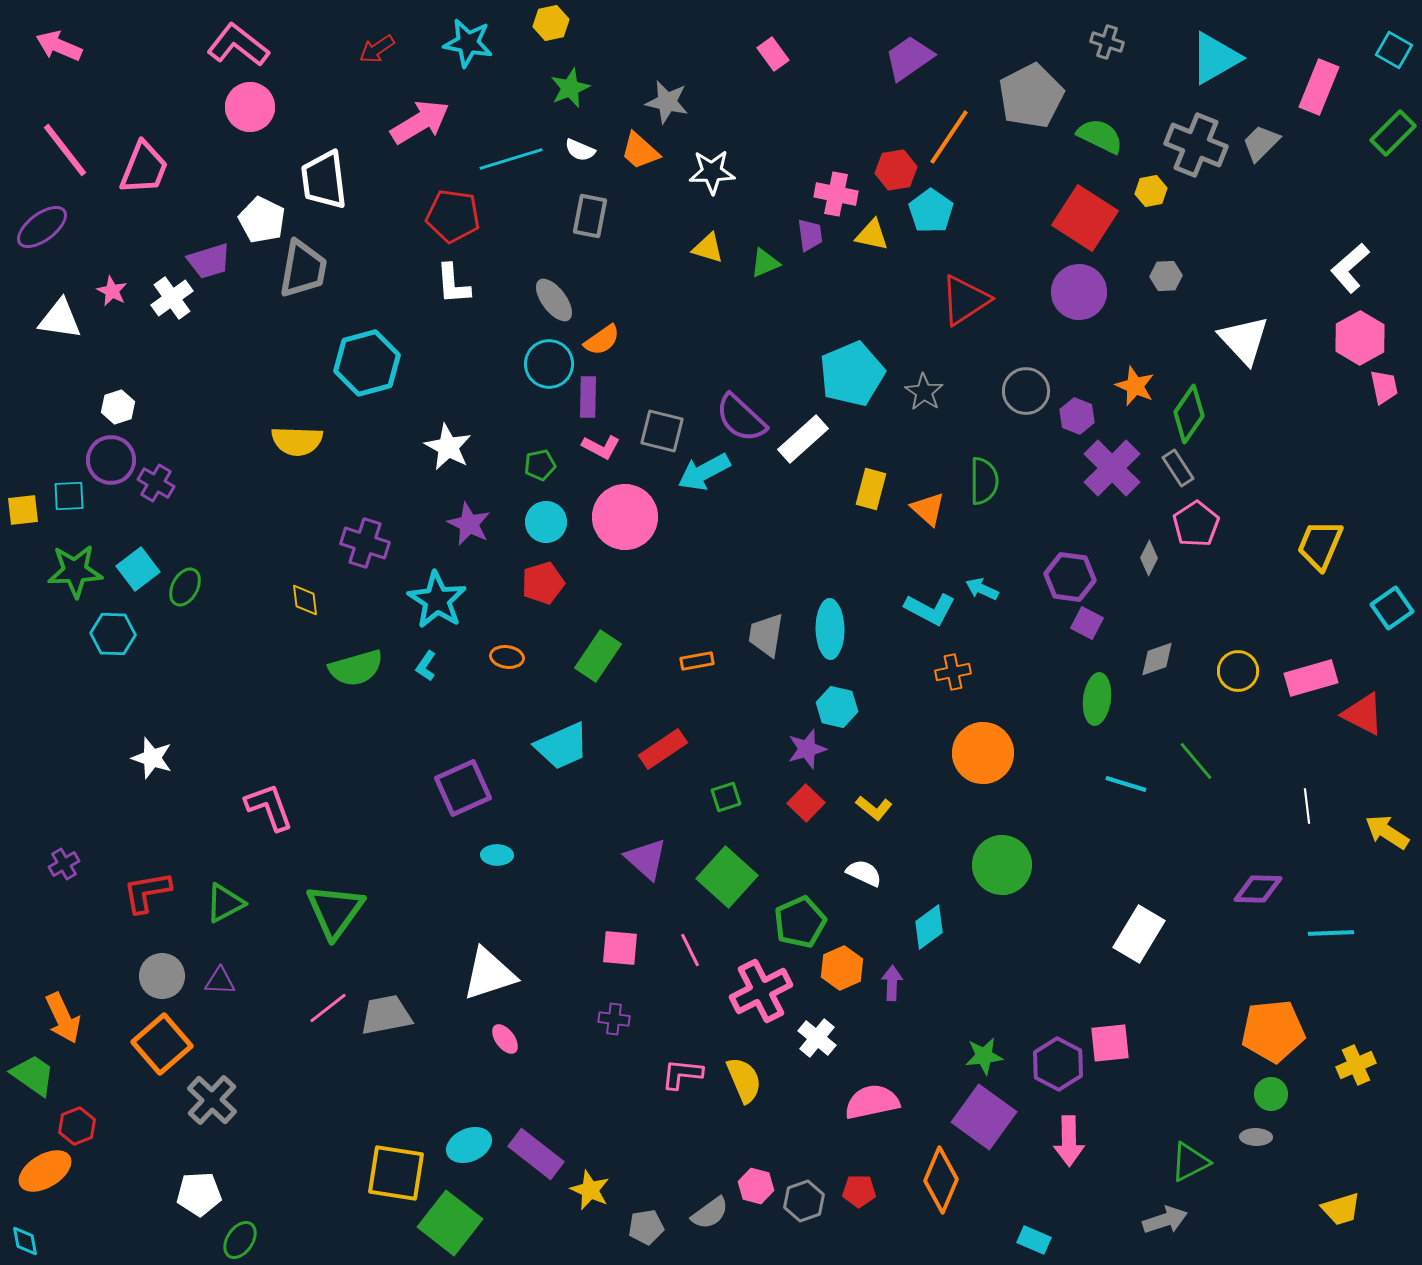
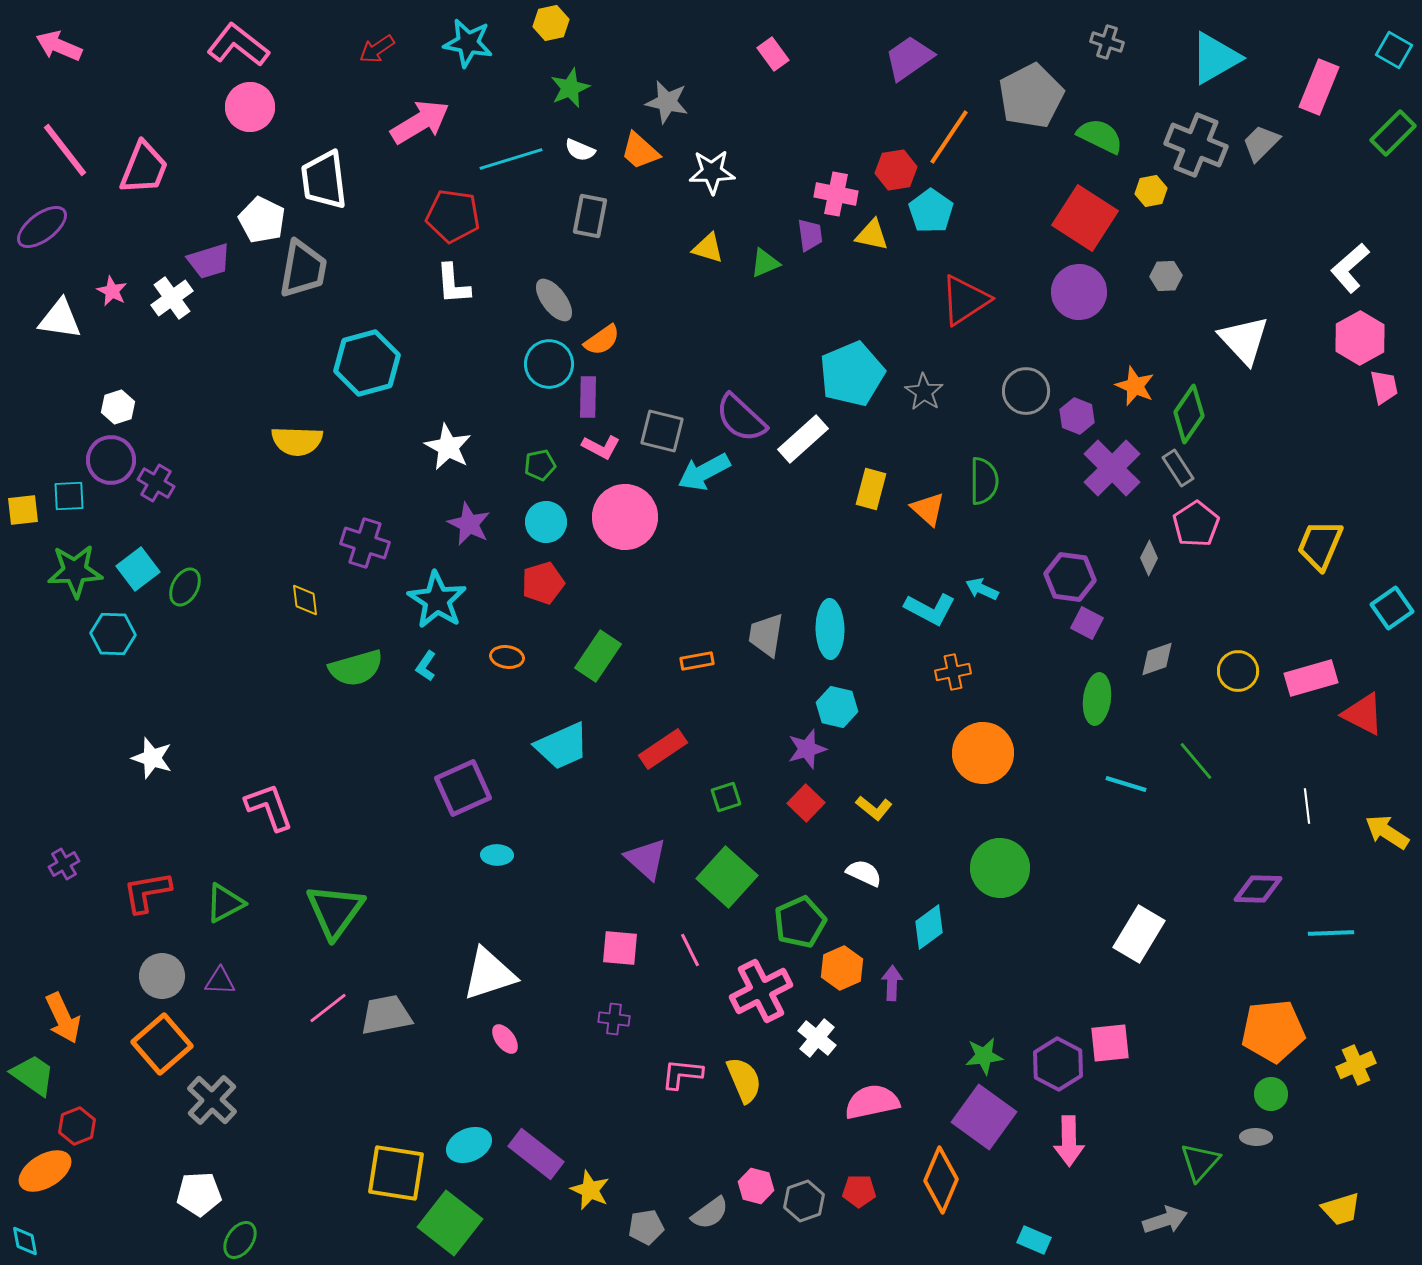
green circle at (1002, 865): moved 2 px left, 3 px down
green triangle at (1190, 1162): moved 10 px right; rotated 21 degrees counterclockwise
